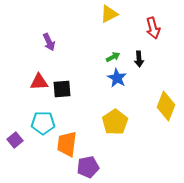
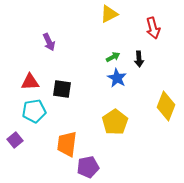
red triangle: moved 9 px left
black square: rotated 12 degrees clockwise
cyan pentagon: moved 9 px left, 12 px up; rotated 10 degrees counterclockwise
